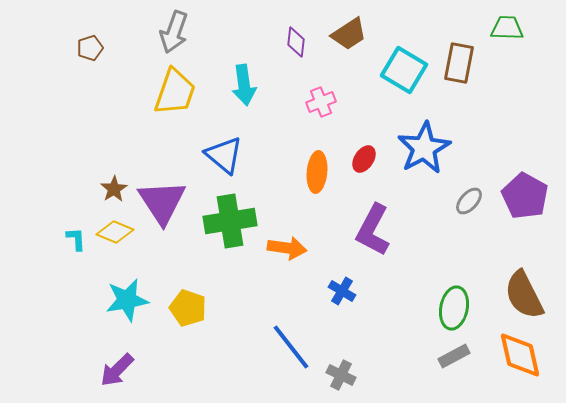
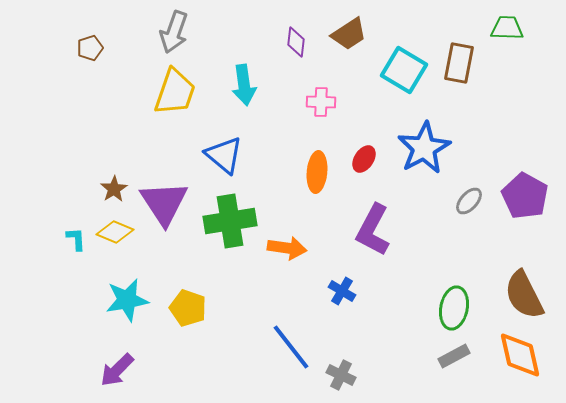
pink cross: rotated 24 degrees clockwise
purple triangle: moved 2 px right, 1 px down
